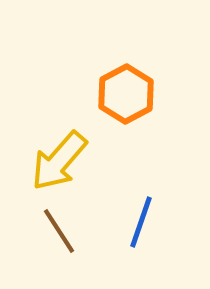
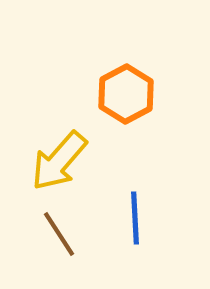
blue line: moved 6 px left, 4 px up; rotated 22 degrees counterclockwise
brown line: moved 3 px down
